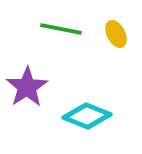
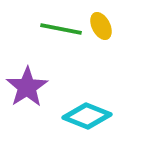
yellow ellipse: moved 15 px left, 8 px up
